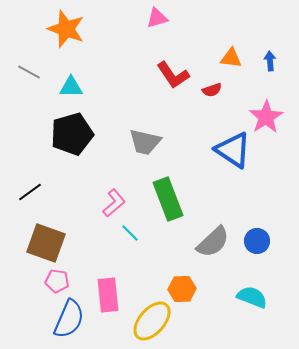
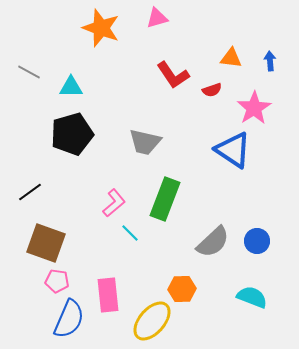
orange star: moved 35 px right, 1 px up
pink star: moved 12 px left, 9 px up
green rectangle: moved 3 px left; rotated 42 degrees clockwise
